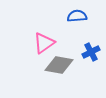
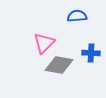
pink triangle: rotated 10 degrees counterclockwise
blue cross: moved 1 px down; rotated 30 degrees clockwise
